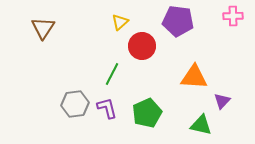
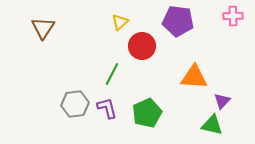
green triangle: moved 11 px right
